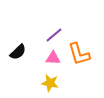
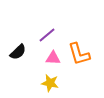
purple line: moved 7 px left
